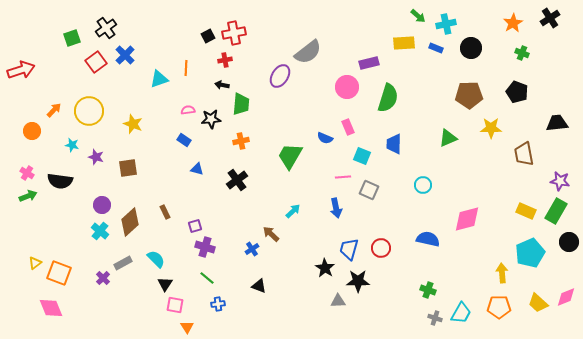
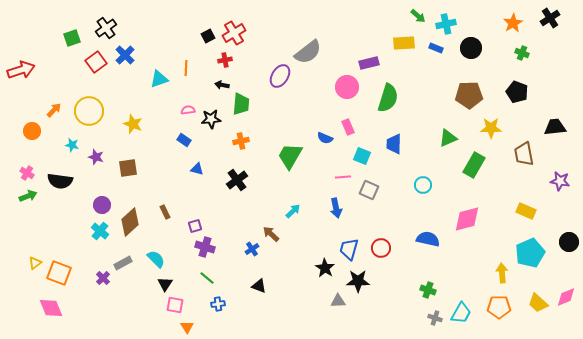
red cross at (234, 33): rotated 20 degrees counterclockwise
black trapezoid at (557, 123): moved 2 px left, 4 px down
green rectangle at (556, 211): moved 82 px left, 46 px up
